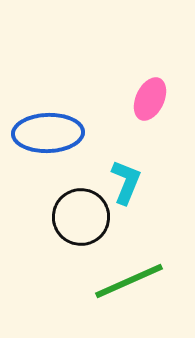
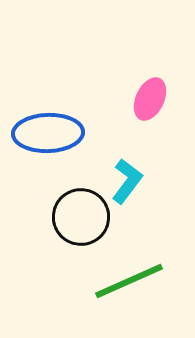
cyan L-shape: moved 1 px right, 1 px up; rotated 15 degrees clockwise
